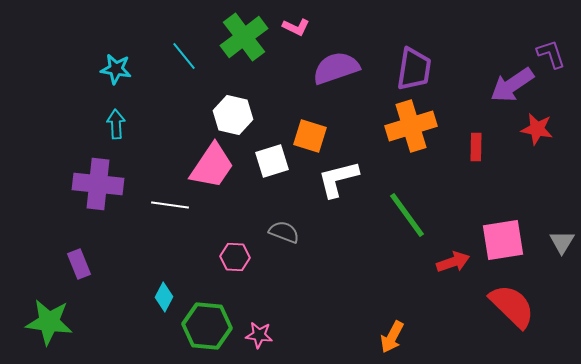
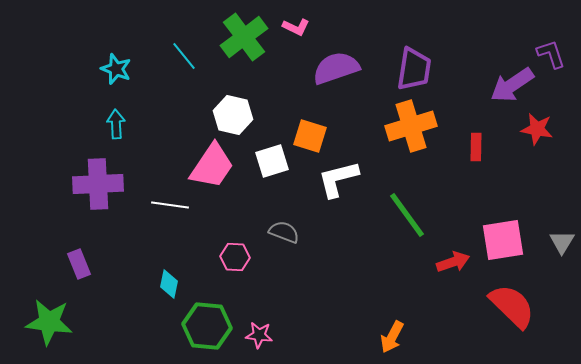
cyan star: rotated 12 degrees clockwise
purple cross: rotated 9 degrees counterclockwise
cyan diamond: moved 5 px right, 13 px up; rotated 16 degrees counterclockwise
